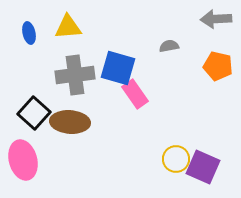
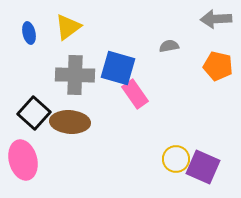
yellow triangle: rotated 32 degrees counterclockwise
gray cross: rotated 9 degrees clockwise
